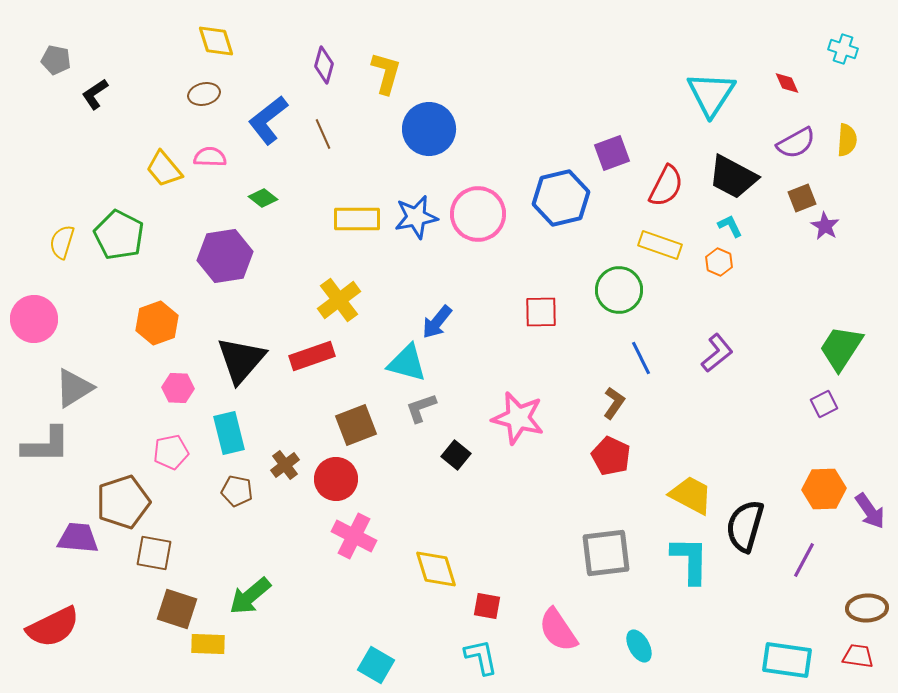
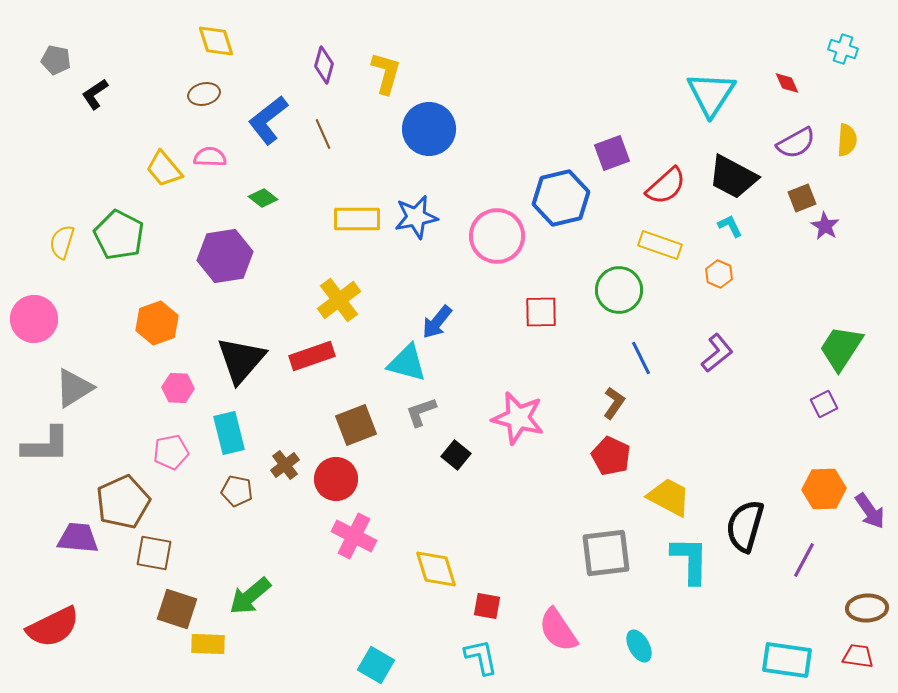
red semicircle at (666, 186): rotated 21 degrees clockwise
pink circle at (478, 214): moved 19 px right, 22 px down
orange hexagon at (719, 262): moved 12 px down
gray L-shape at (421, 408): moved 4 px down
yellow trapezoid at (691, 495): moved 22 px left, 2 px down
brown pentagon at (123, 502): rotated 6 degrees counterclockwise
